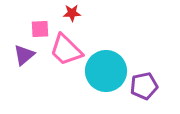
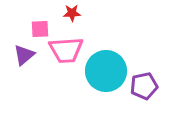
pink trapezoid: rotated 48 degrees counterclockwise
